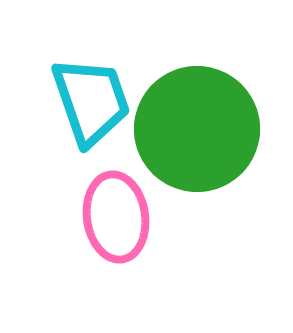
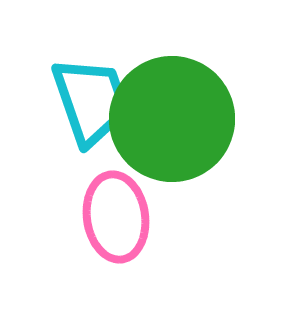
green circle: moved 25 px left, 10 px up
